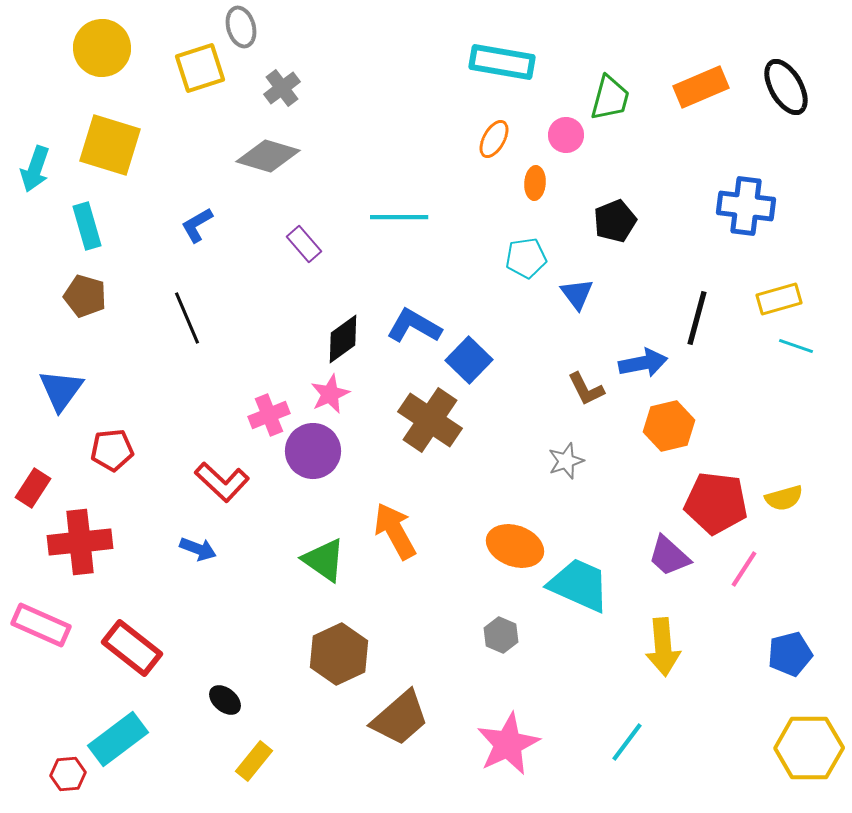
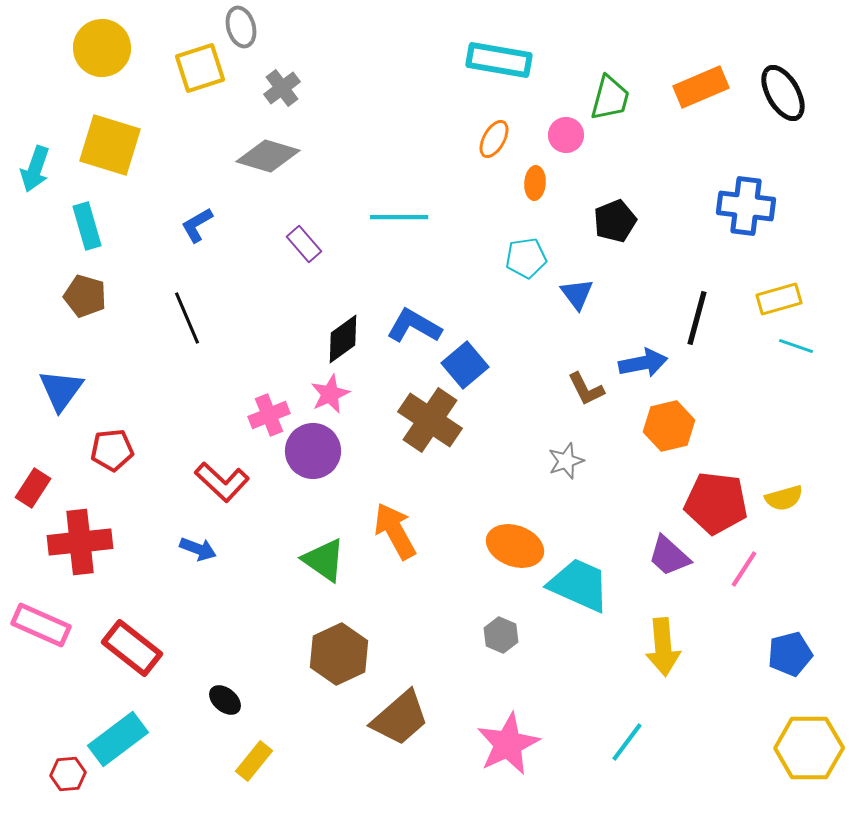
cyan rectangle at (502, 62): moved 3 px left, 2 px up
black ellipse at (786, 87): moved 3 px left, 6 px down
blue square at (469, 360): moved 4 px left, 5 px down; rotated 6 degrees clockwise
